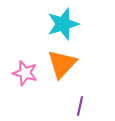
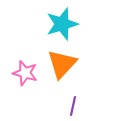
cyan star: moved 1 px left
purple line: moved 7 px left
